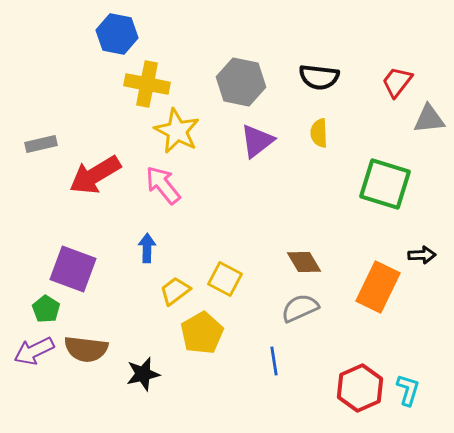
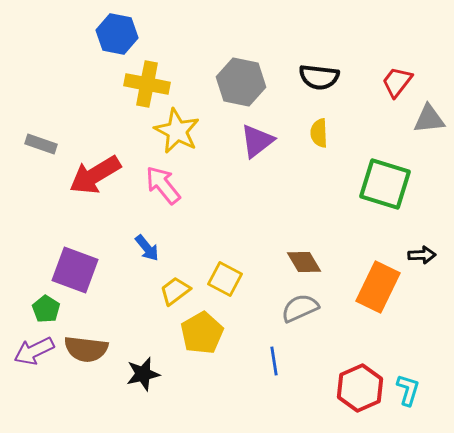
gray rectangle: rotated 32 degrees clockwise
blue arrow: rotated 140 degrees clockwise
purple square: moved 2 px right, 1 px down
